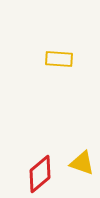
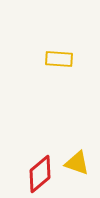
yellow triangle: moved 5 px left
